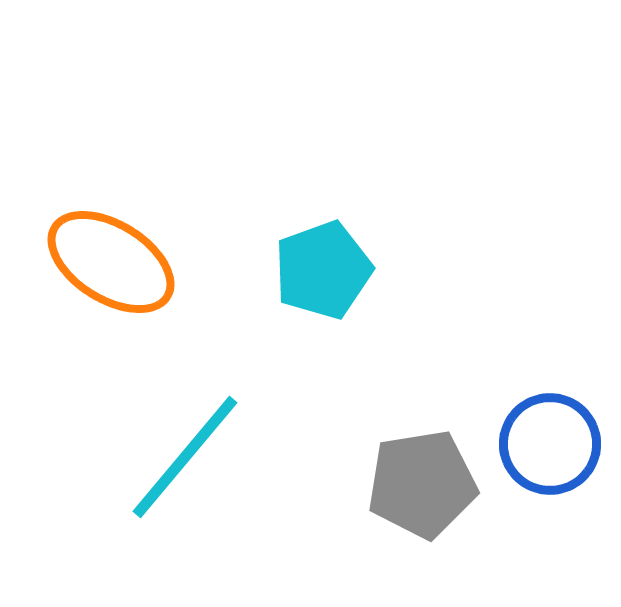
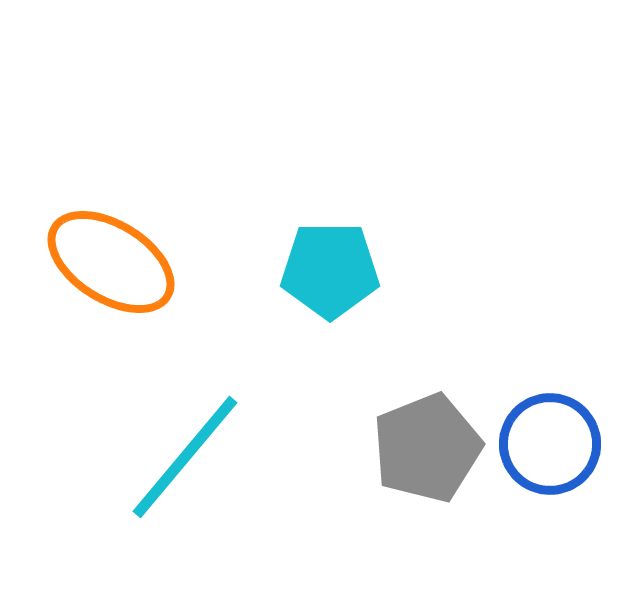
cyan pentagon: moved 7 px right; rotated 20 degrees clockwise
gray pentagon: moved 5 px right, 36 px up; rotated 13 degrees counterclockwise
